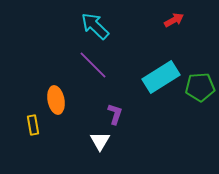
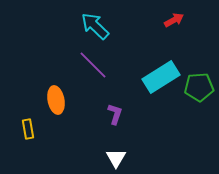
green pentagon: moved 1 px left
yellow rectangle: moved 5 px left, 4 px down
white triangle: moved 16 px right, 17 px down
